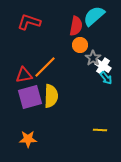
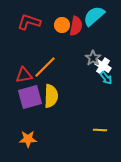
orange circle: moved 18 px left, 20 px up
